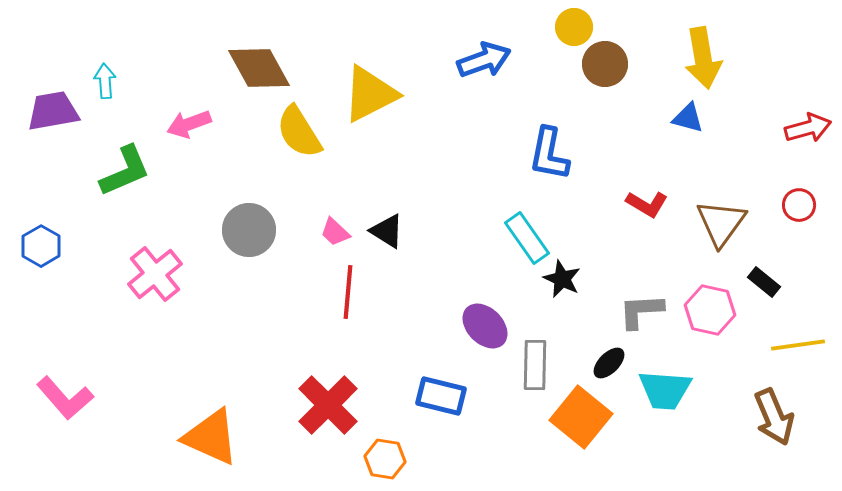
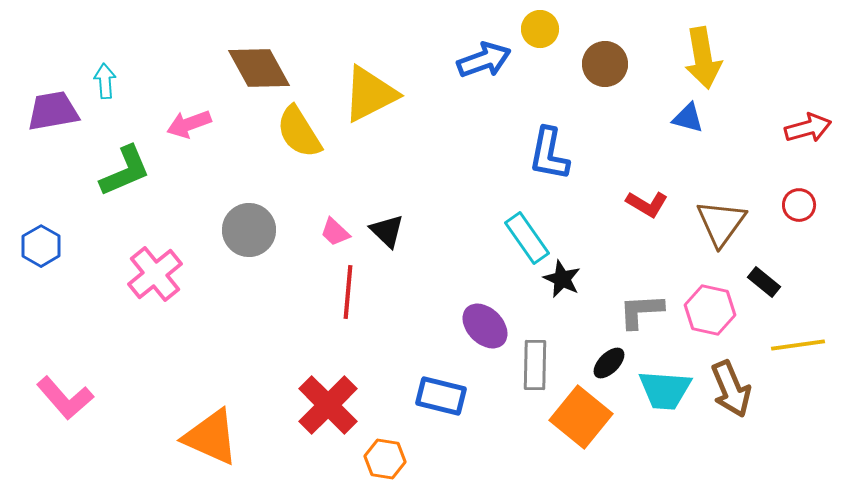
yellow circle: moved 34 px left, 2 px down
black triangle: rotated 12 degrees clockwise
brown arrow: moved 43 px left, 28 px up
